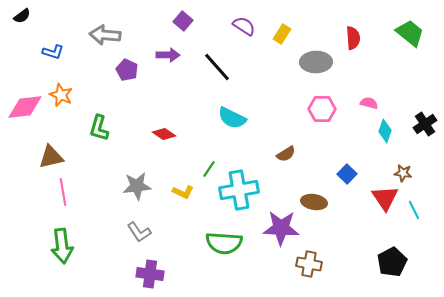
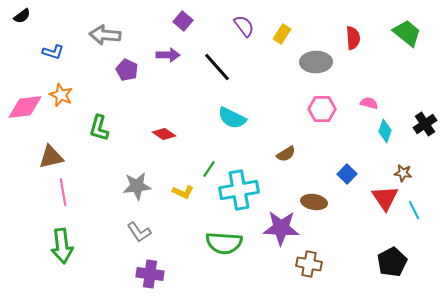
purple semicircle: rotated 20 degrees clockwise
green trapezoid: moved 3 px left
